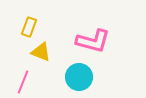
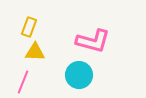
yellow triangle: moved 6 px left; rotated 20 degrees counterclockwise
cyan circle: moved 2 px up
